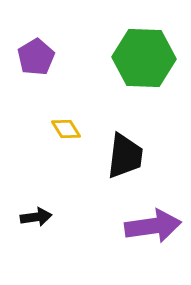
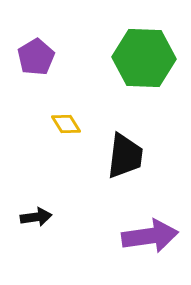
yellow diamond: moved 5 px up
purple arrow: moved 3 px left, 10 px down
